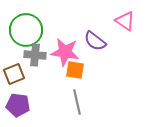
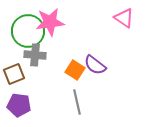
pink triangle: moved 1 px left, 3 px up
green circle: moved 2 px right, 1 px down
purple semicircle: moved 24 px down
pink star: moved 15 px left, 30 px up; rotated 16 degrees counterclockwise
orange square: rotated 24 degrees clockwise
purple pentagon: moved 1 px right
